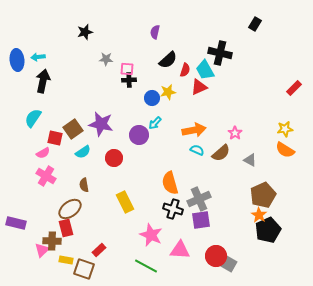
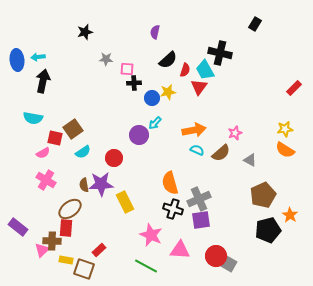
black cross at (129, 80): moved 5 px right, 3 px down
red triangle at (199, 87): rotated 30 degrees counterclockwise
cyan semicircle at (33, 118): rotated 114 degrees counterclockwise
purple star at (101, 124): moved 60 px down; rotated 15 degrees counterclockwise
pink star at (235, 133): rotated 16 degrees clockwise
pink cross at (46, 176): moved 4 px down
orange star at (259, 215): moved 31 px right
purple rectangle at (16, 223): moved 2 px right, 4 px down; rotated 24 degrees clockwise
red rectangle at (66, 228): rotated 18 degrees clockwise
black pentagon at (268, 230): rotated 10 degrees clockwise
